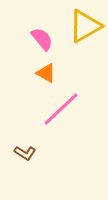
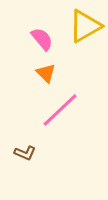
orange triangle: rotated 15 degrees clockwise
pink line: moved 1 px left, 1 px down
brown L-shape: rotated 10 degrees counterclockwise
